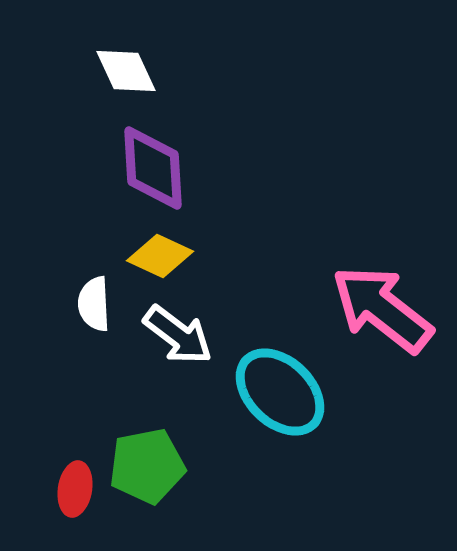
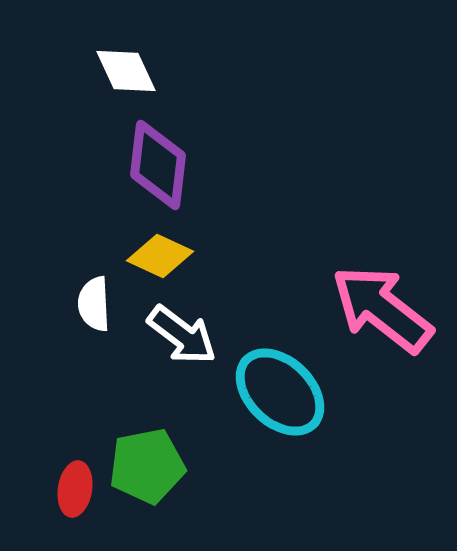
purple diamond: moved 5 px right, 3 px up; rotated 10 degrees clockwise
white arrow: moved 4 px right
